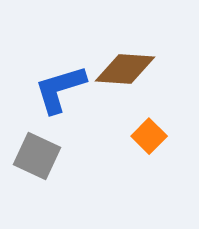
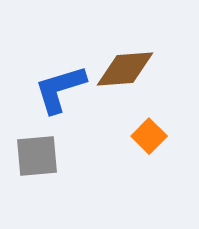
brown diamond: rotated 8 degrees counterclockwise
gray square: rotated 30 degrees counterclockwise
